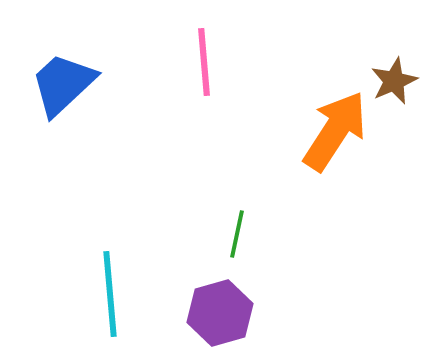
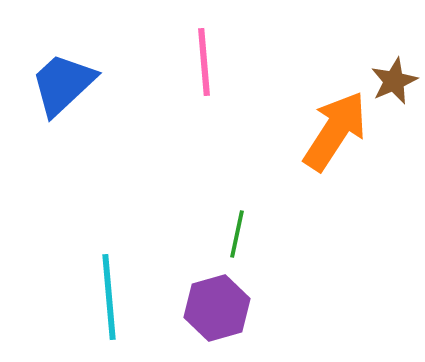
cyan line: moved 1 px left, 3 px down
purple hexagon: moved 3 px left, 5 px up
